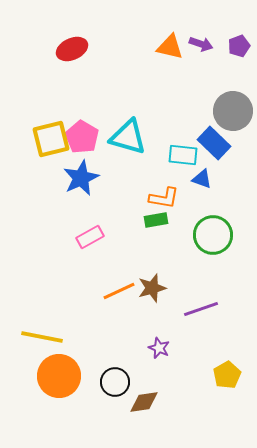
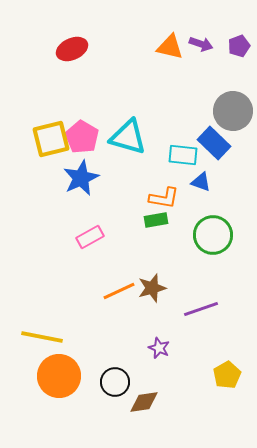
blue triangle: moved 1 px left, 3 px down
